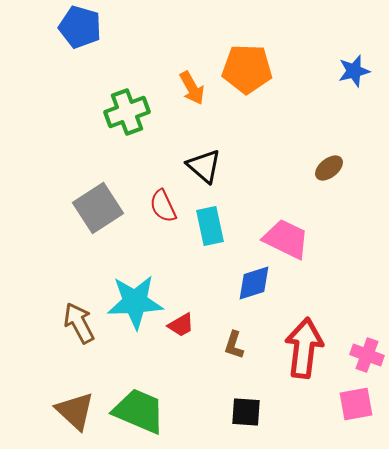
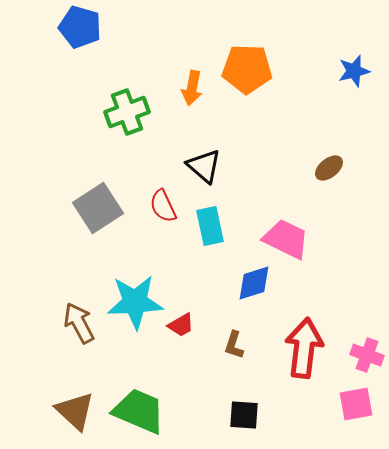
orange arrow: rotated 40 degrees clockwise
black square: moved 2 px left, 3 px down
